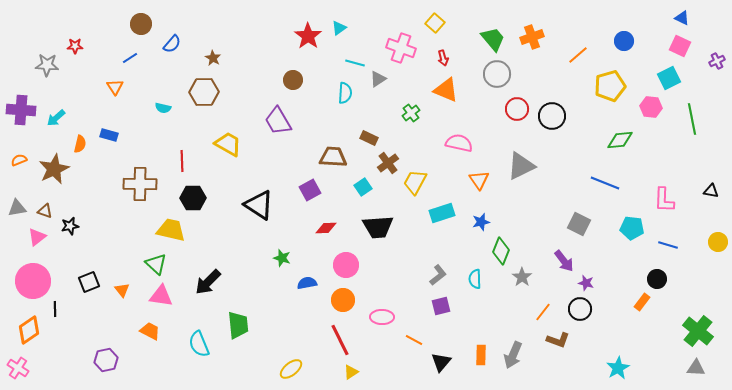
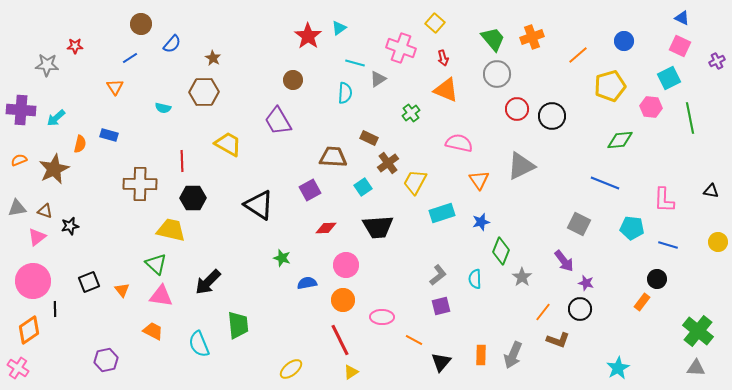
green line at (692, 119): moved 2 px left, 1 px up
orange trapezoid at (150, 331): moved 3 px right
